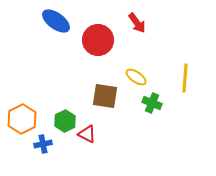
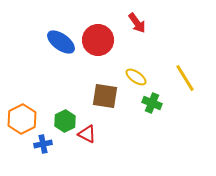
blue ellipse: moved 5 px right, 21 px down
yellow line: rotated 36 degrees counterclockwise
